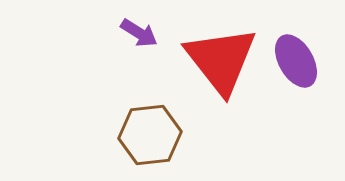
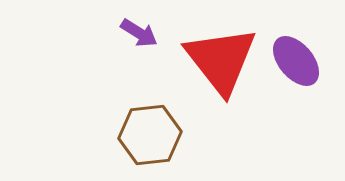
purple ellipse: rotated 10 degrees counterclockwise
